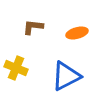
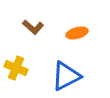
brown L-shape: rotated 145 degrees counterclockwise
